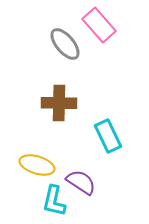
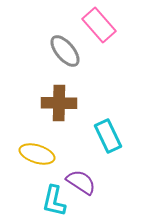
gray ellipse: moved 7 px down
yellow ellipse: moved 11 px up
